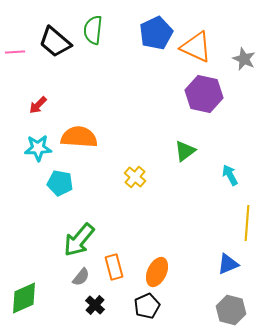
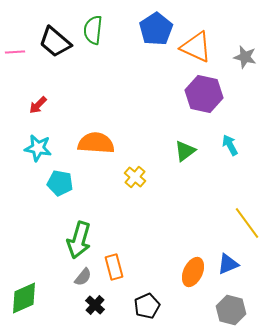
blue pentagon: moved 4 px up; rotated 8 degrees counterclockwise
gray star: moved 1 px right, 2 px up; rotated 10 degrees counterclockwise
orange semicircle: moved 17 px right, 6 px down
cyan star: rotated 12 degrees clockwise
cyan arrow: moved 30 px up
yellow line: rotated 40 degrees counterclockwise
green arrow: rotated 24 degrees counterclockwise
orange ellipse: moved 36 px right
gray semicircle: moved 2 px right
